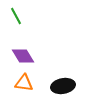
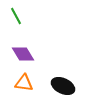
purple diamond: moved 2 px up
black ellipse: rotated 35 degrees clockwise
